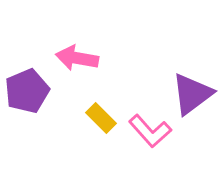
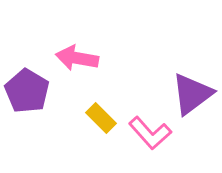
purple pentagon: rotated 18 degrees counterclockwise
pink L-shape: moved 2 px down
